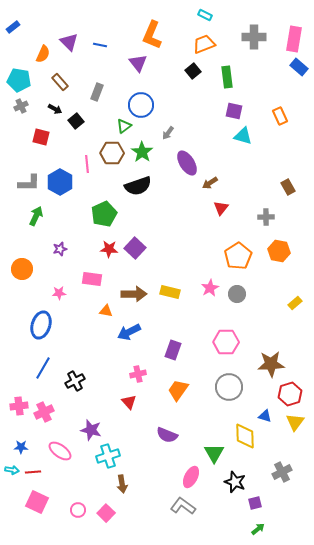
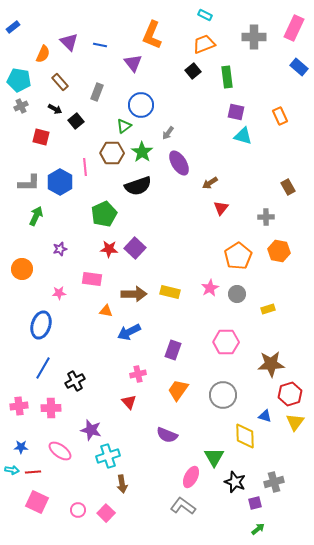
pink rectangle at (294, 39): moved 11 px up; rotated 15 degrees clockwise
purple triangle at (138, 63): moved 5 px left
purple square at (234, 111): moved 2 px right, 1 px down
purple ellipse at (187, 163): moved 8 px left
pink line at (87, 164): moved 2 px left, 3 px down
yellow rectangle at (295, 303): moved 27 px left, 6 px down; rotated 24 degrees clockwise
gray circle at (229, 387): moved 6 px left, 8 px down
pink cross at (44, 412): moved 7 px right, 4 px up; rotated 24 degrees clockwise
green triangle at (214, 453): moved 4 px down
gray cross at (282, 472): moved 8 px left, 10 px down; rotated 12 degrees clockwise
